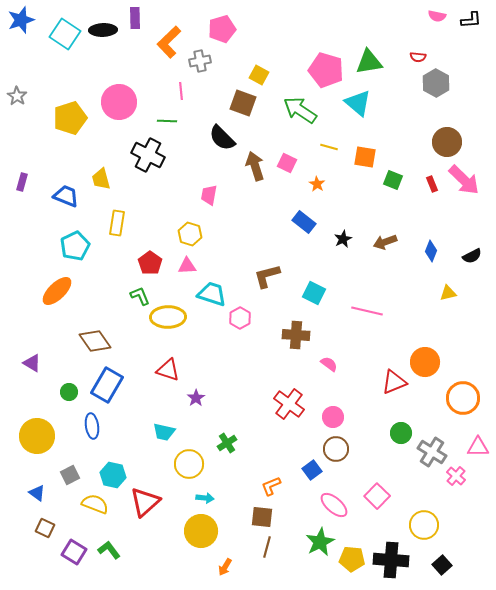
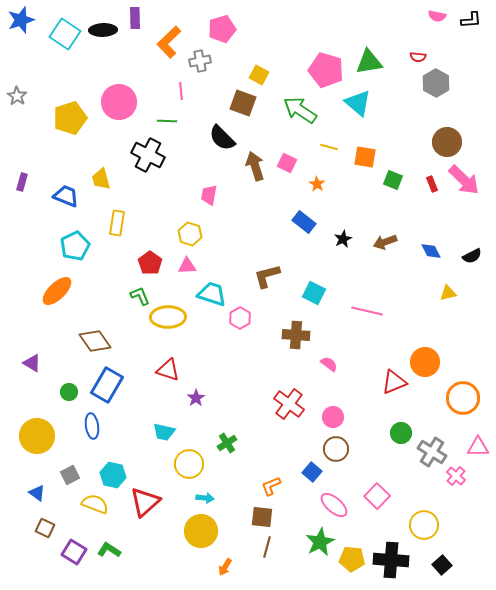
blue diamond at (431, 251): rotated 50 degrees counterclockwise
blue square at (312, 470): moved 2 px down; rotated 12 degrees counterclockwise
green L-shape at (109, 550): rotated 20 degrees counterclockwise
